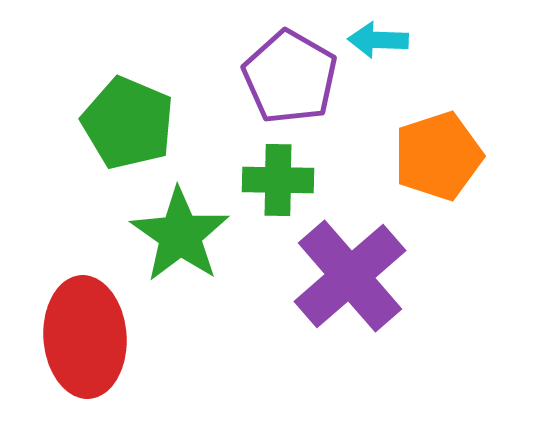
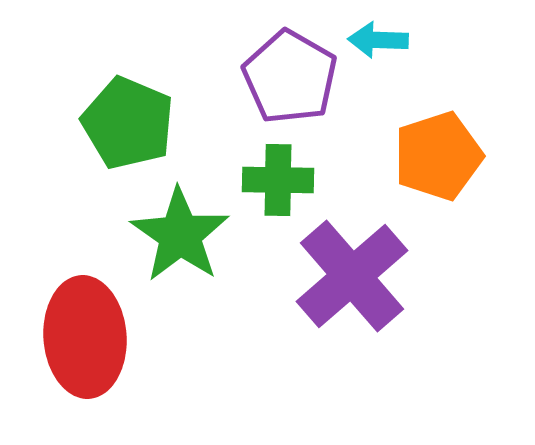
purple cross: moved 2 px right
